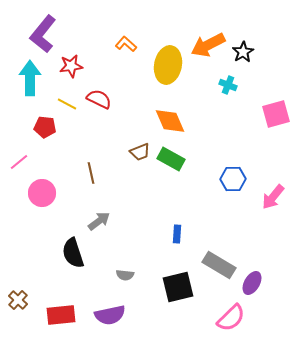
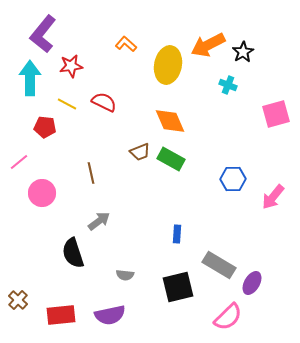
red semicircle: moved 5 px right, 3 px down
pink semicircle: moved 3 px left, 1 px up
